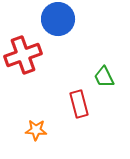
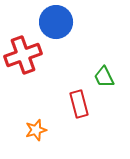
blue circle: moved 2 px left, 3 px down
orange star: rotated 20 degrees counterclockwise
